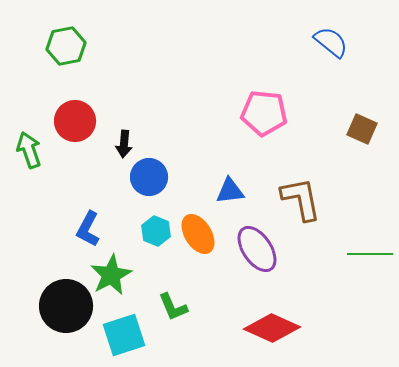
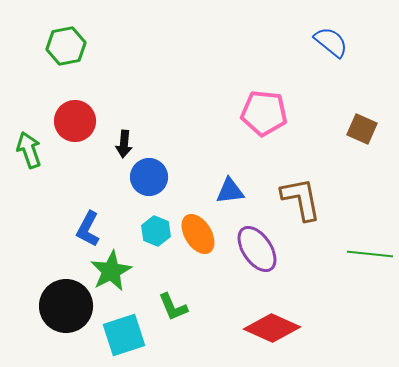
green line: rotated 6 degrees clockwise
green star: moved 4 px up
